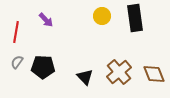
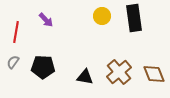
black rectangle: moved 1 px left
gray semicircle: moved 4 px left
black triangle: rotated 36 degrees counterclockwise
